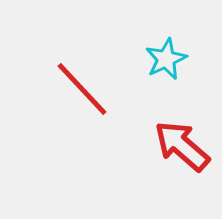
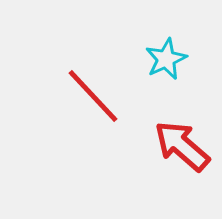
red line: moved 11 px right, 7 px down
